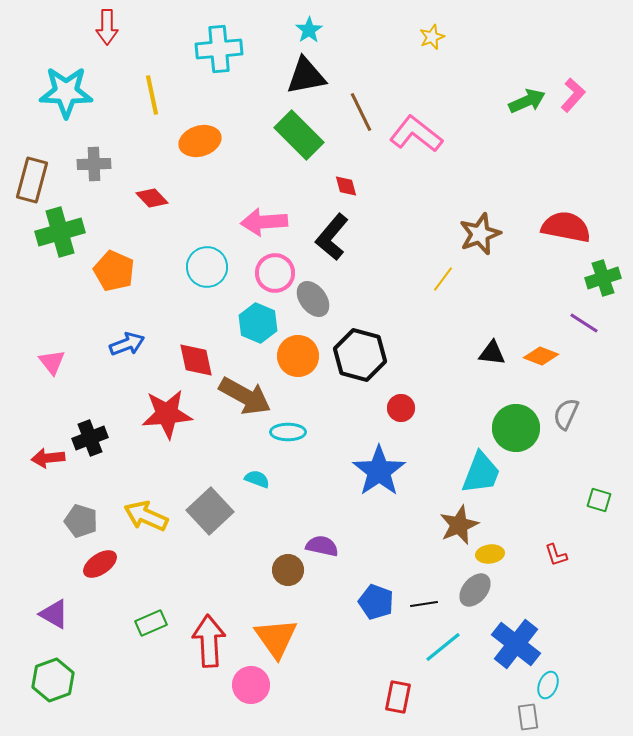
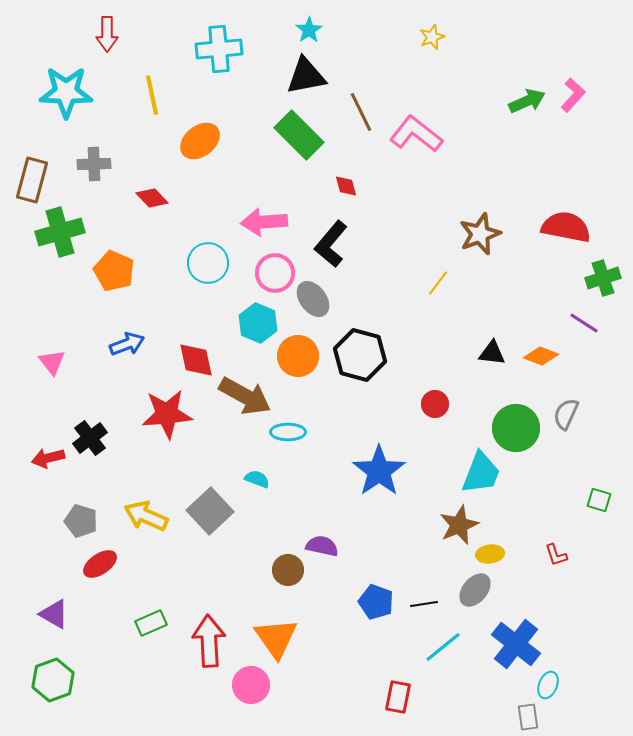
red arrow at (107, 27): moved 7 px down
orange ellipse at (200, 141): rotated 21 degrees counterclockwise
black L-shape at (332, 237): moved 1 px left, 7 px down
cyan circle at (207, 267): moved 1 px right, 4 px up
yellow line at (443, 279): moved 5 px left, 4 px down
red circle at (401, 408): moved 34 px right, 4 px up
black cross at (90, 438): rotated 16 degrees counterclockwise
red arrow at (48, 458): rotated 8 degrees counterclockwise
